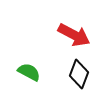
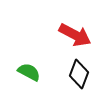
red arrow: moved 1 px right
